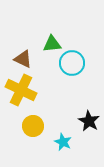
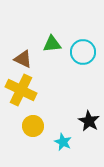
cyan circle: moved 11 px right, 11 px up
